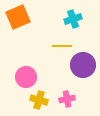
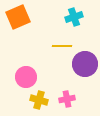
cyan cross: moved 1 px right, 2 px up
purple circle: moved 2 px right, 1 px up
